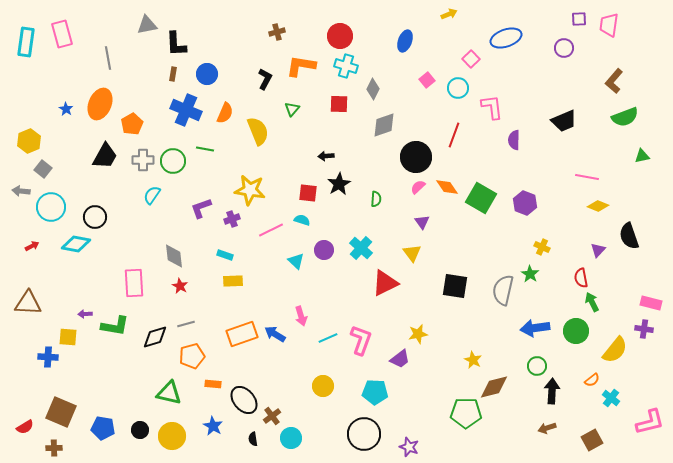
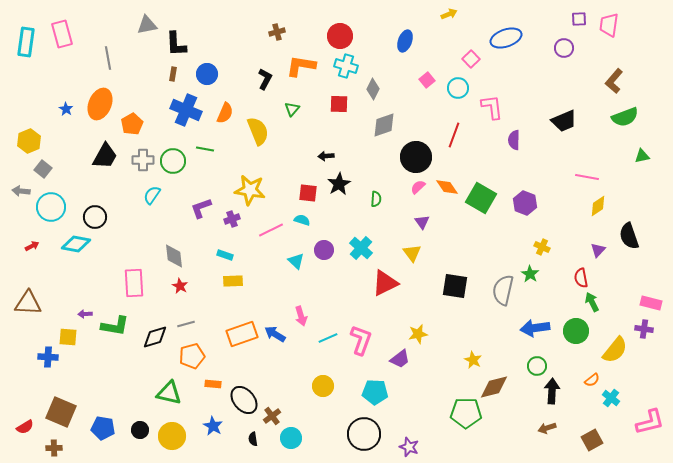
yellow diamond at (598, 206): rotated 55 degrees counterclockwise
